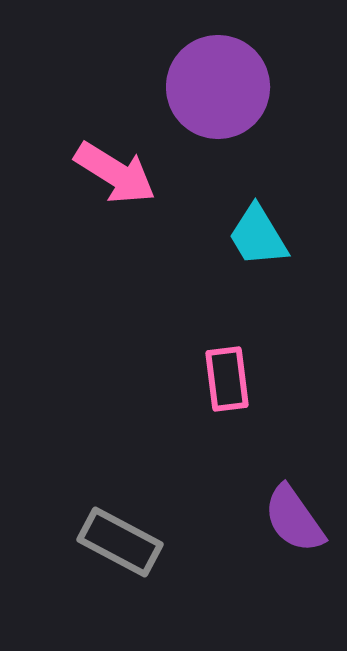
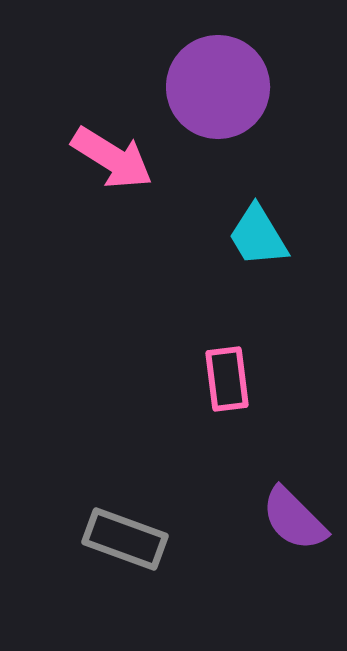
pink arrow: moved 3 px left, 15 px up
purple semicircle: rotated 10 degrees counterclockwise
gray rectangle: moved 5 px right, 3 px up; rotated 8 degrees counterclockwise
